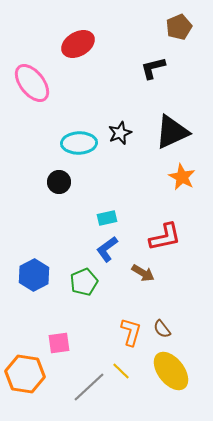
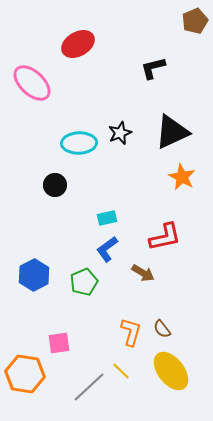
brown pentagon: moved 16 px right, 6 px up
pink ellipse: rotated 9 degrees counterclockwise
black circle: moved 4 px left, 3 px down
